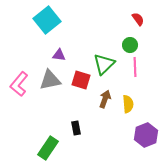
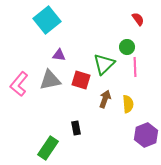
green circle: moved 3 px left, 2 px down
